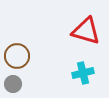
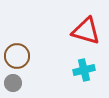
cyan cross: moved 1 px right, 3 px up
gray circle: moved 1 px up
